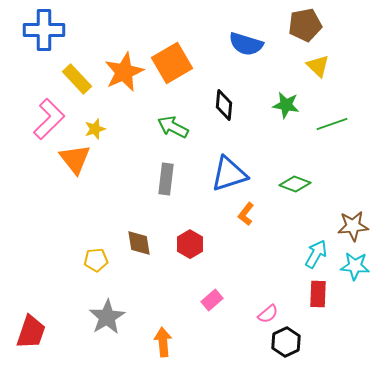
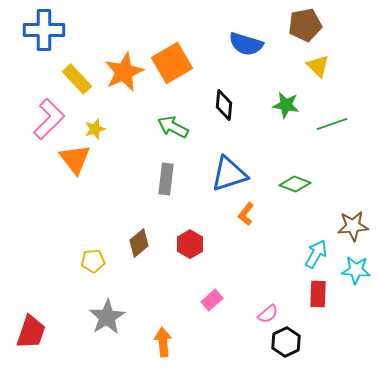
brown diamond: rotated 60 degrees clockwise
yellow pentagon: moved 3 px left, 1 px down
cyan star: moved 1 px right, 4 px down
